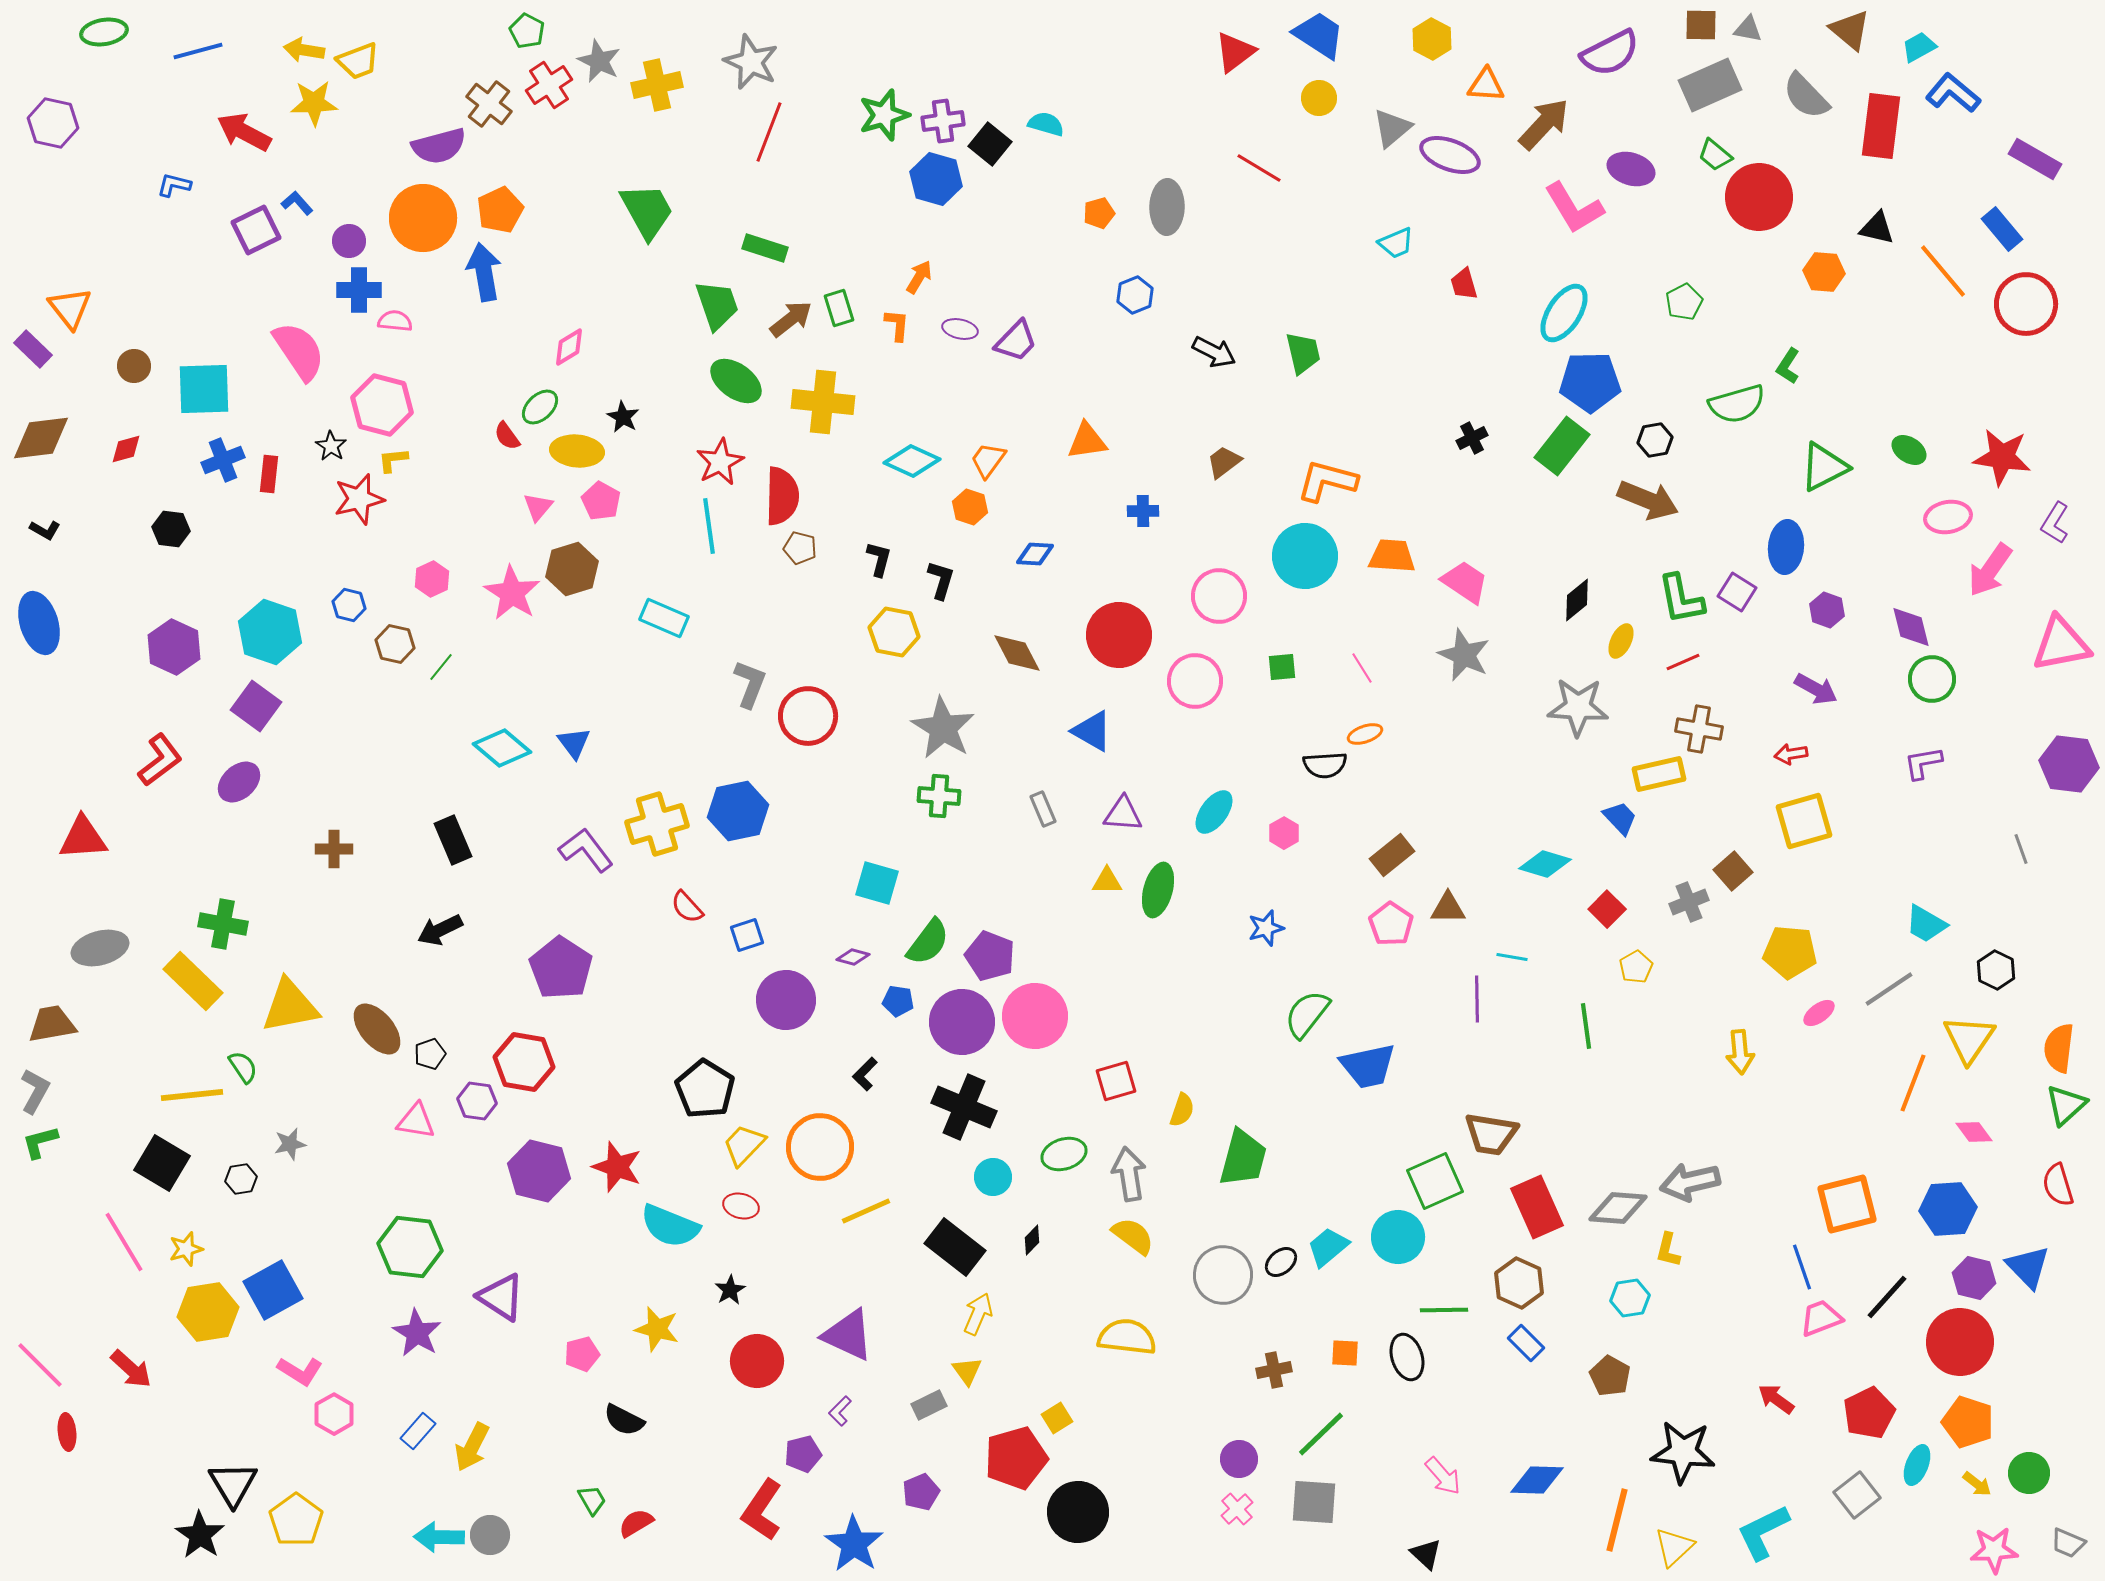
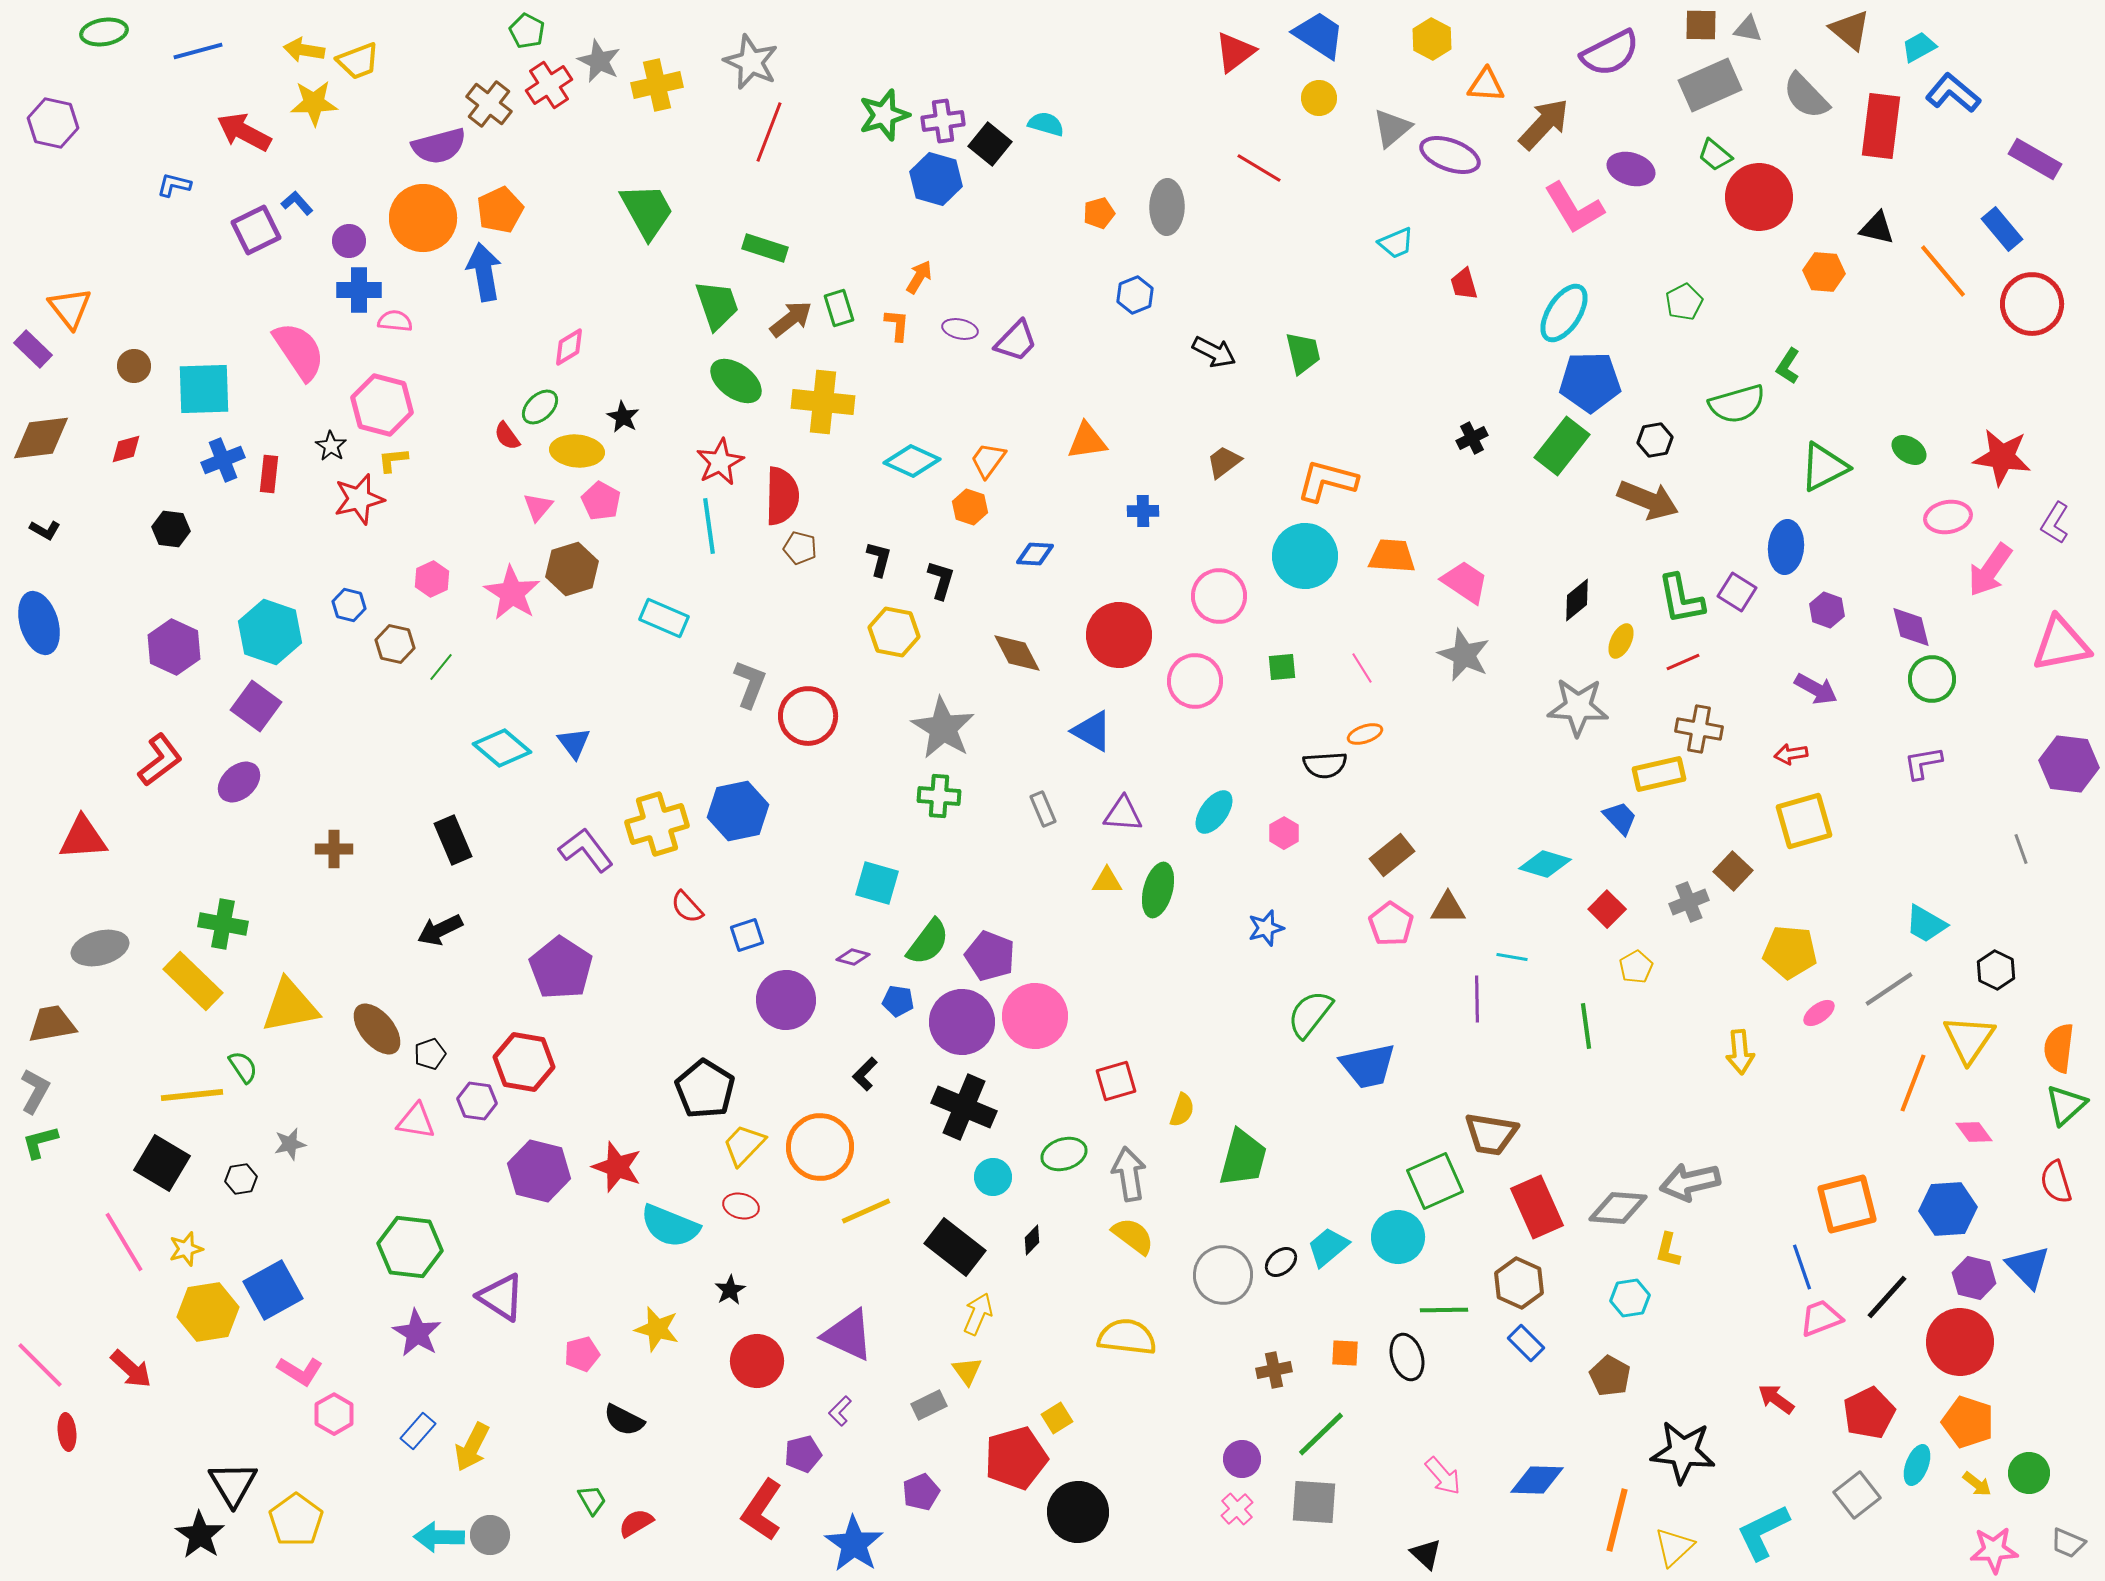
red circle at (2026, 304): moved 6 px right
brown square at (1733, 871): rotated 6 degrees counterclockwise
green semicircle at (1307, 1014): moved 3 px right
red semicircle at (2058, 1185): moved 2 px left, 3 px up
purple circle at (1239, 1459): moved 3 px right
